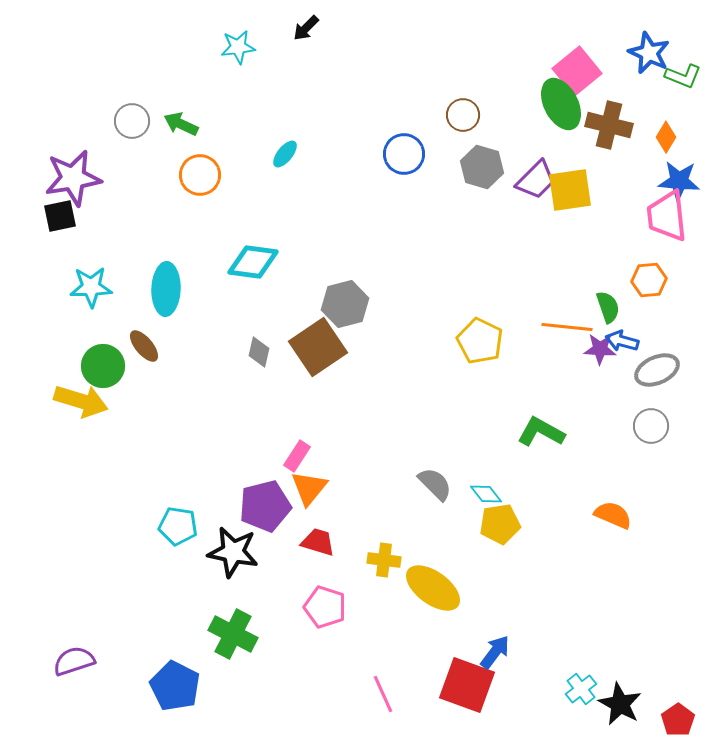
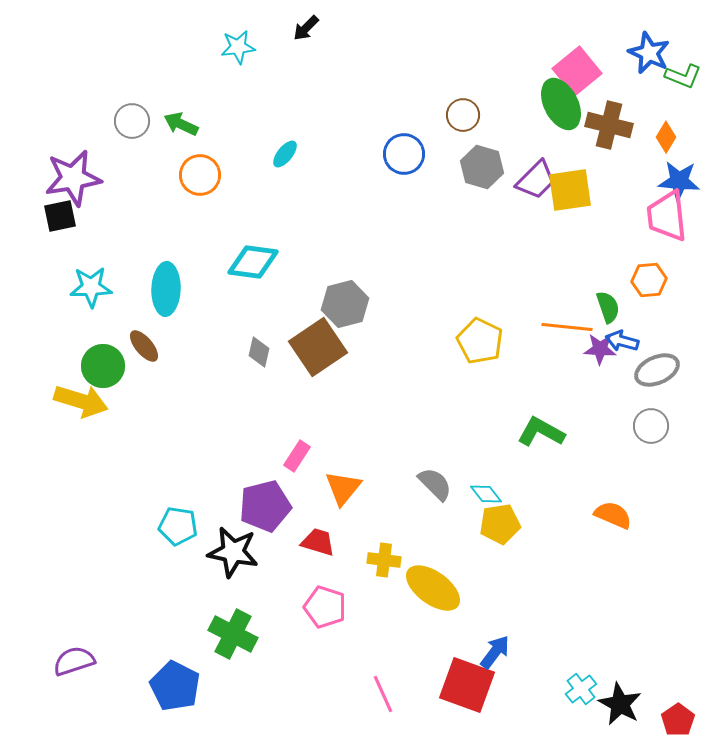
orange triangle at (309, 488): moved 34 px right
